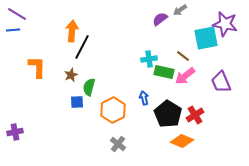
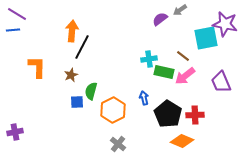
green semicircle: moved 2 px right, 4 px down
red cross: rotated 30 degrees clockwise
